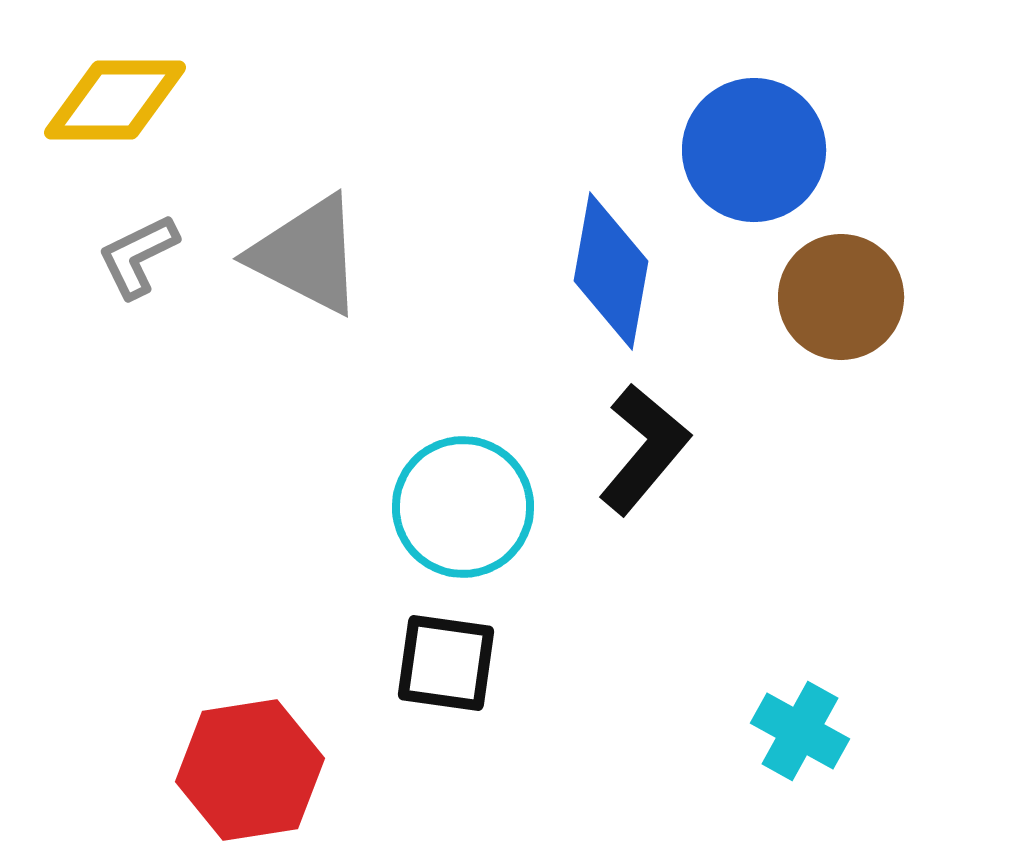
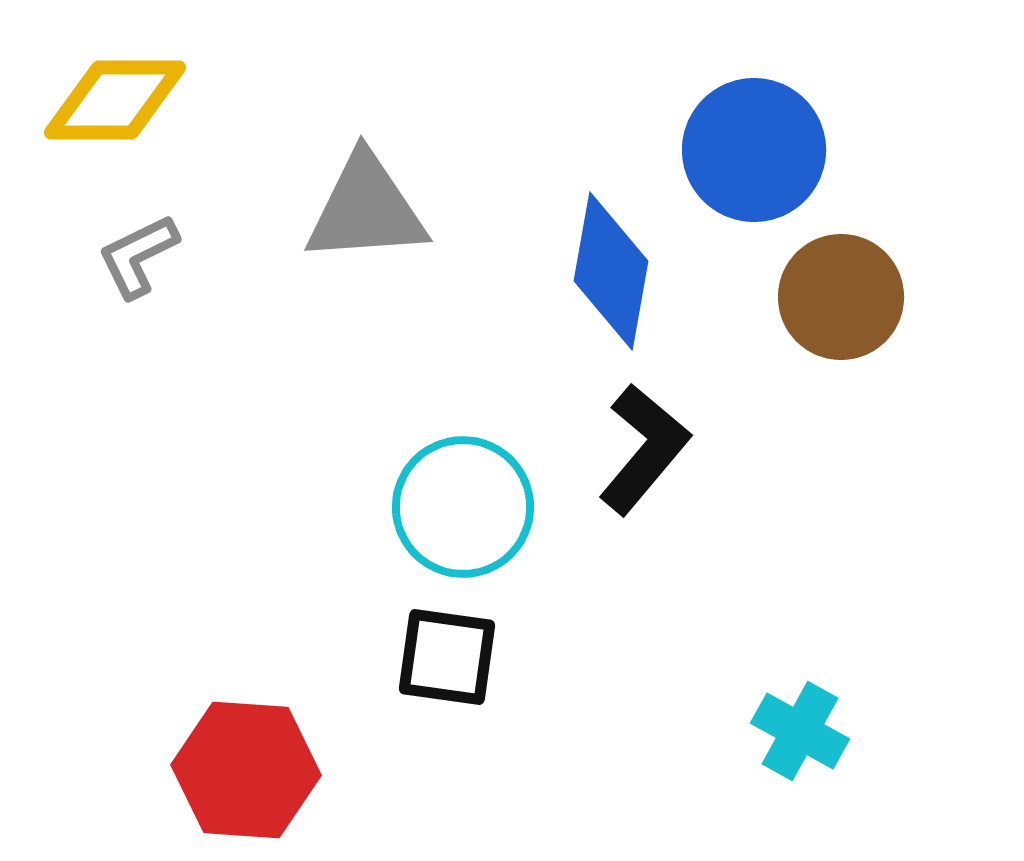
gray triangle: moved 59 px right, 46 px up; rotated 31 degrees counterclockwise
black square: moved 1 px right, 6 px up
red hexagon: moved 4 px left; rotated 13 degrees clockwise
